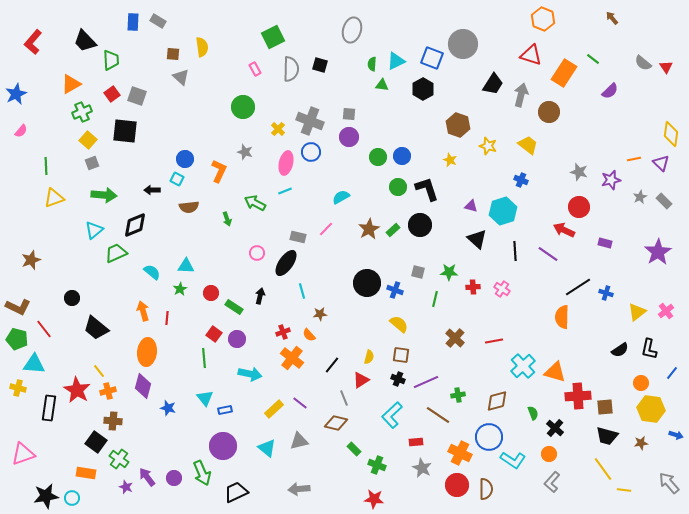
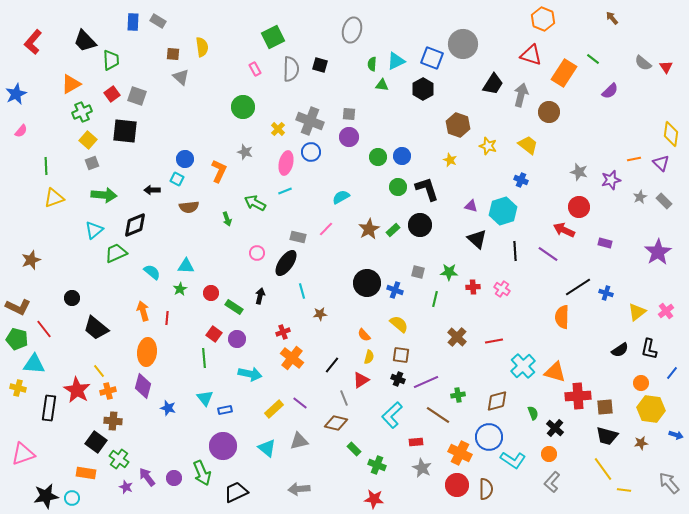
orange semicircle at (309, 335): moved 55 px right
brown cross at (455, 338): moved 2 px right, 1 px up
